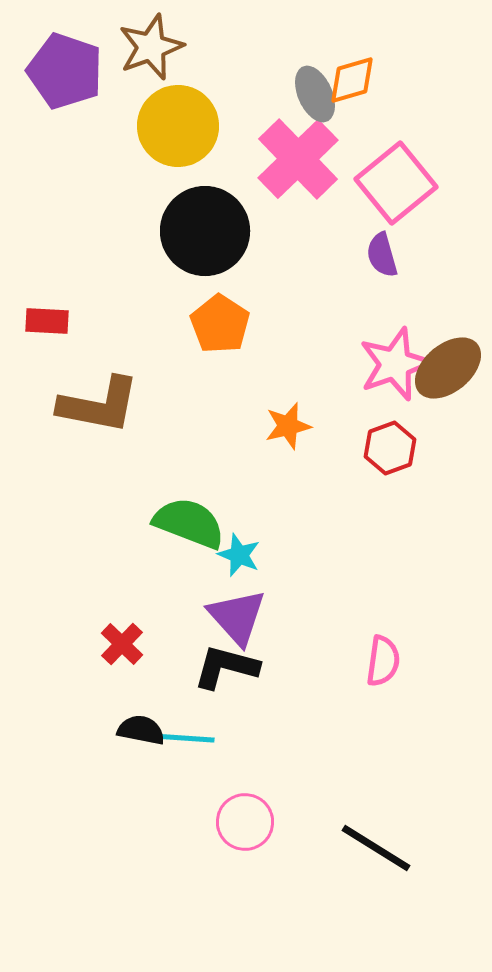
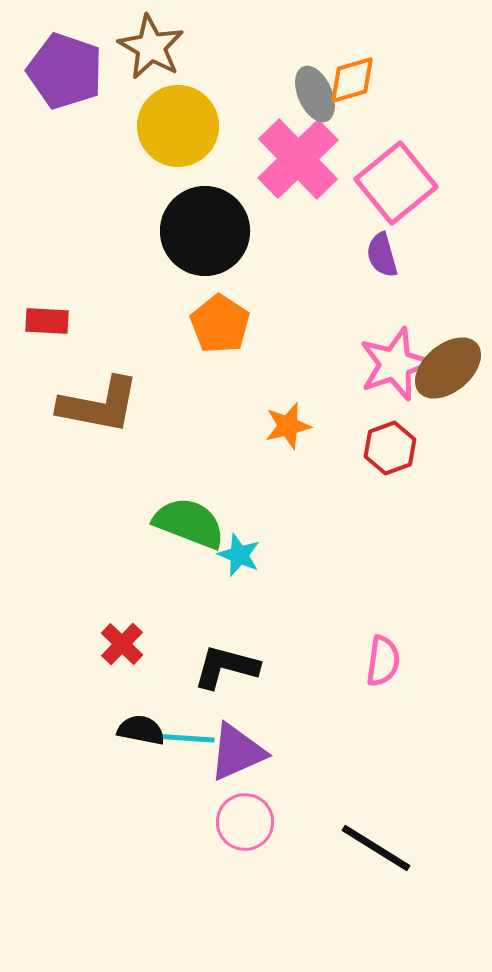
brown star: rotated 22 degrees counterclockwise
purple triangle: moved 135 px down; rotated 48 degrees clockwise
